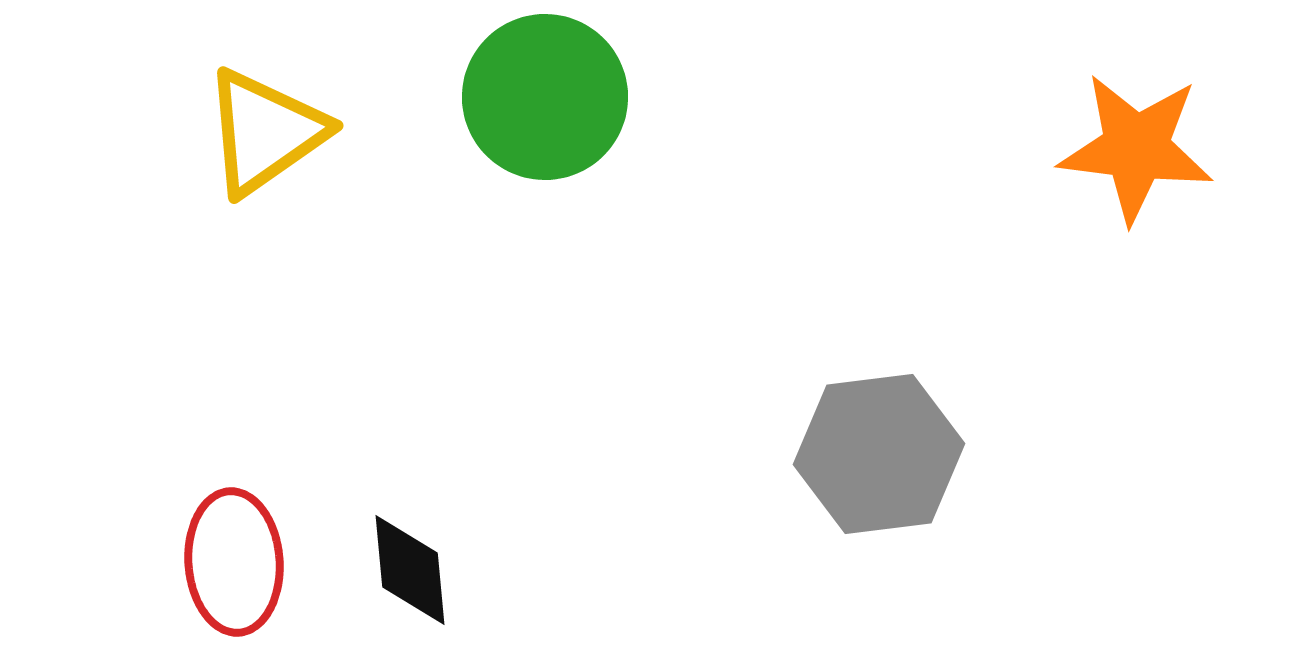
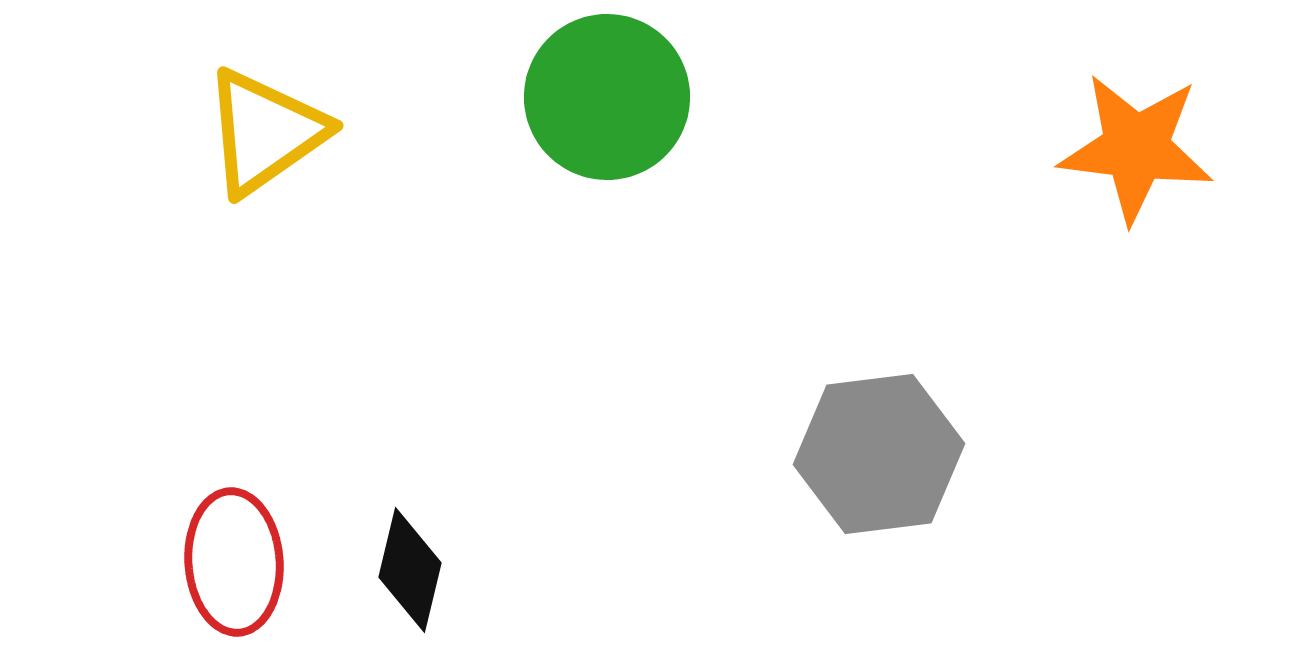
green circle: moved 62 px right
black diamond: rotated 19 degrees clockwise
